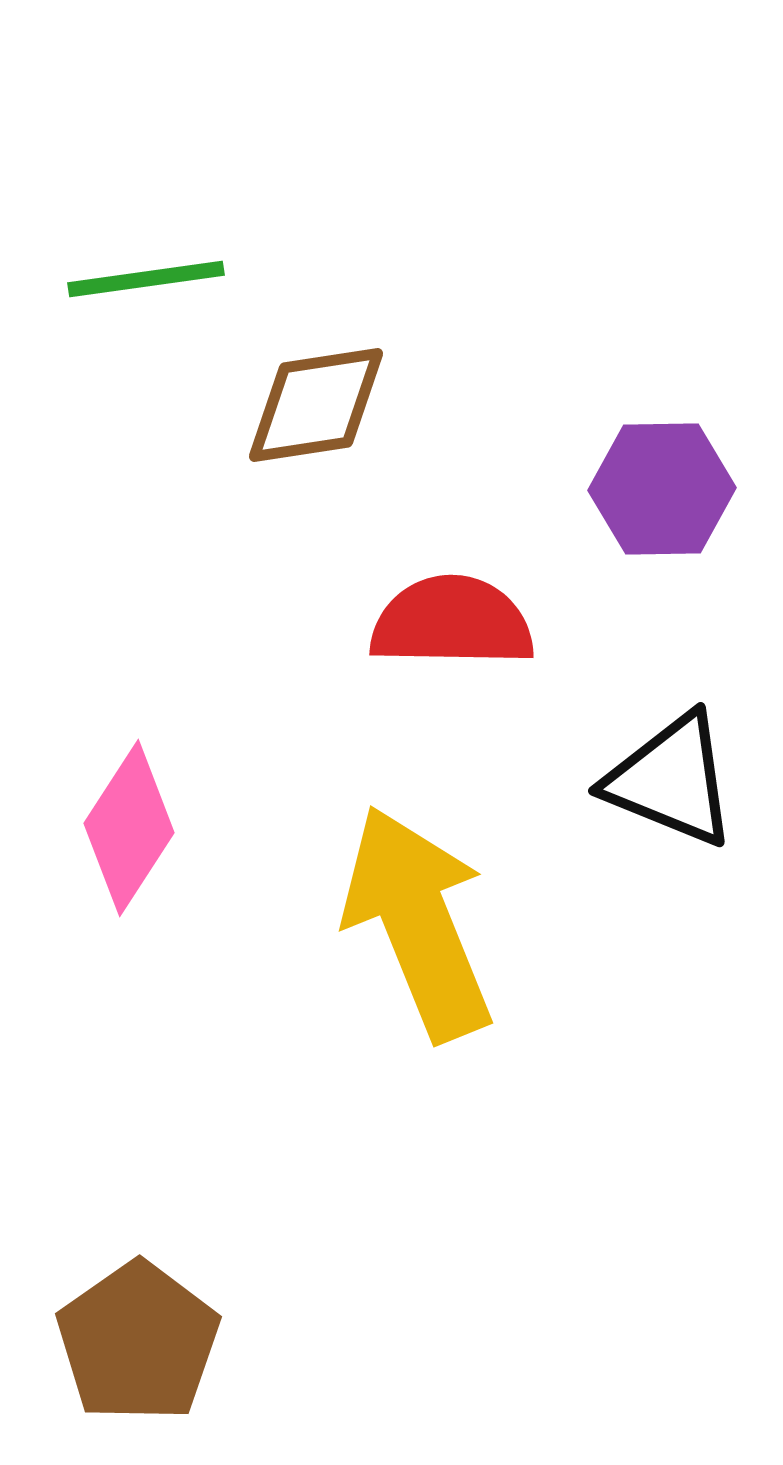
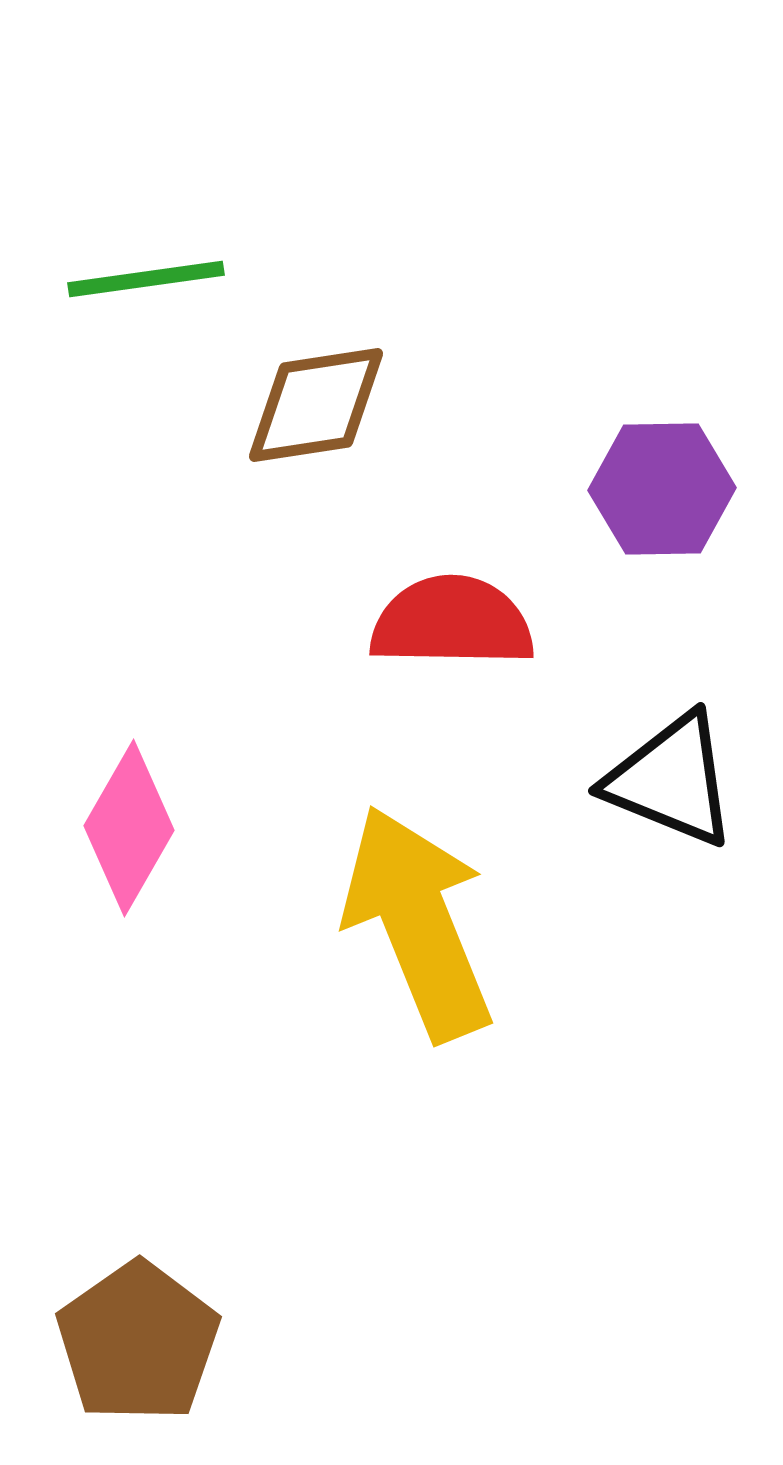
pink diamond: rotated 3 degrees counterclockwise
